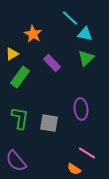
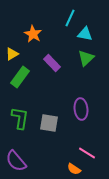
cyan line: rotated 72 degrees clockwise
